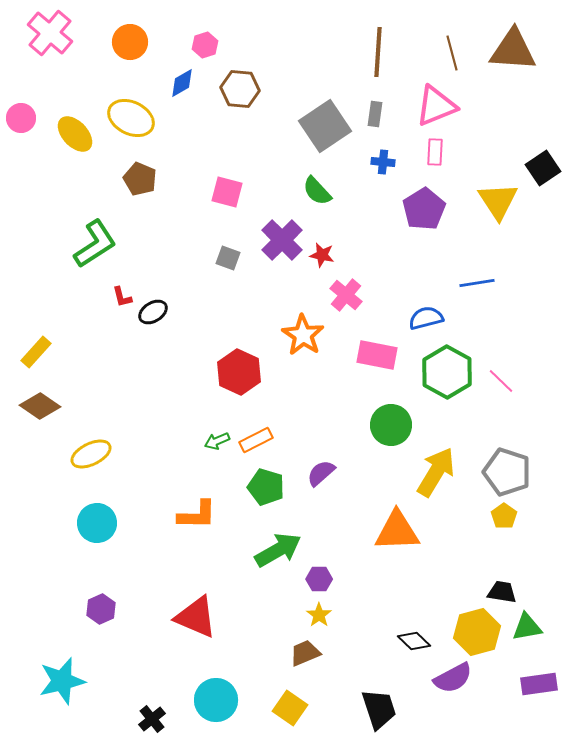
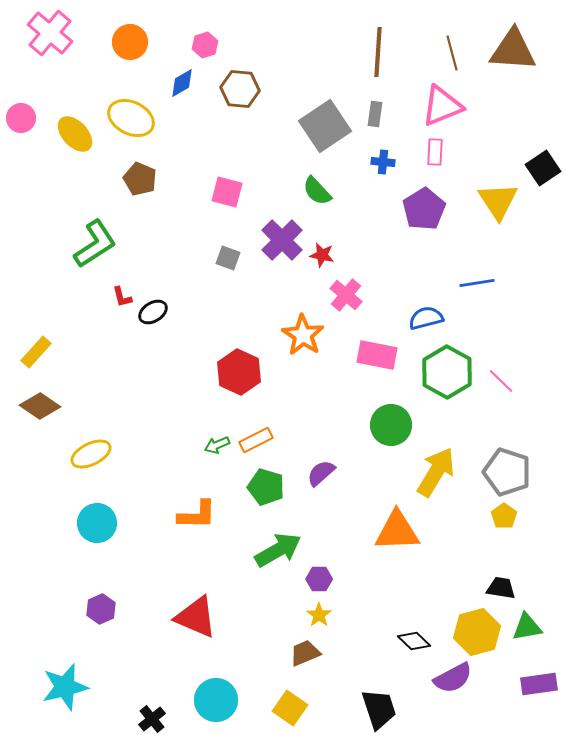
pink triangle at (436, 106): moved 6 px right
green arrow at (217, 441): moved 4 px down
black trapezoid at (502, 592): moved 1 px left, 4 px up
cyan star at (62, 681): moved 3 px right, 6 px down
